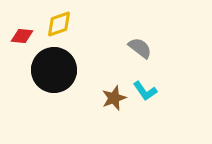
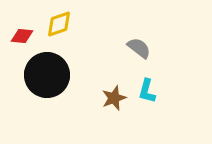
gray semicircle: moved 1 px left
black circle: moved 7 px left, 5 px down
cyan L-shape: moved 2 px right; rotated 50 degrees clockwise
